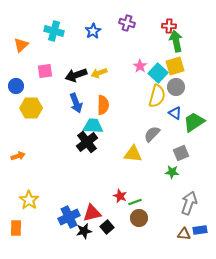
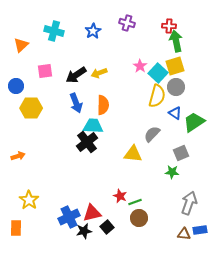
black arrow: rotated 15 degrees counterclockwise
